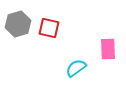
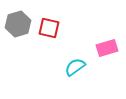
pink rectangle: moved 1 px left, 1 px up; rotated 75 degrees clockwise
cyan semicircle: moved 1 px left, 1 px up
